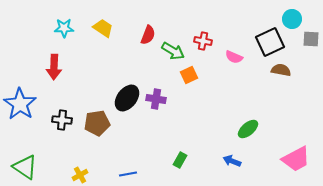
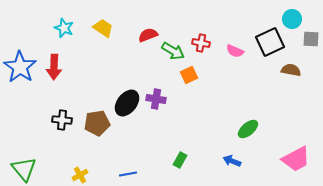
cyan star: rotated 24 degrees clockwise
red semicircle: rotated 132 degrees counterclockwise
red cross: moved 2 px left, 2 px down
pink semicircle: moved 1 px right, 6 px up
brown semicircle: moved 10 px right
black ellipse: moved 5 px down
blue star: moved 37 px up
green triangle: moved 1 px left, 2 px down; rotated 16 degrees clockwise
